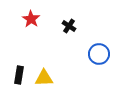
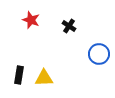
red star: moved 1 px down; rotated 12 degrees counterclockwise
